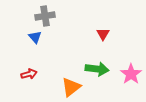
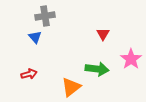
pink star: moved 15 px up
